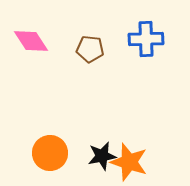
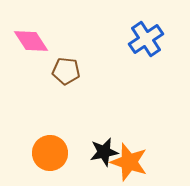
blue cross: rotated 32 degrees counterclockwise
brown pentagon: moved 24 px left, 22 px down
black star: moved 2 px right, 4 px up
